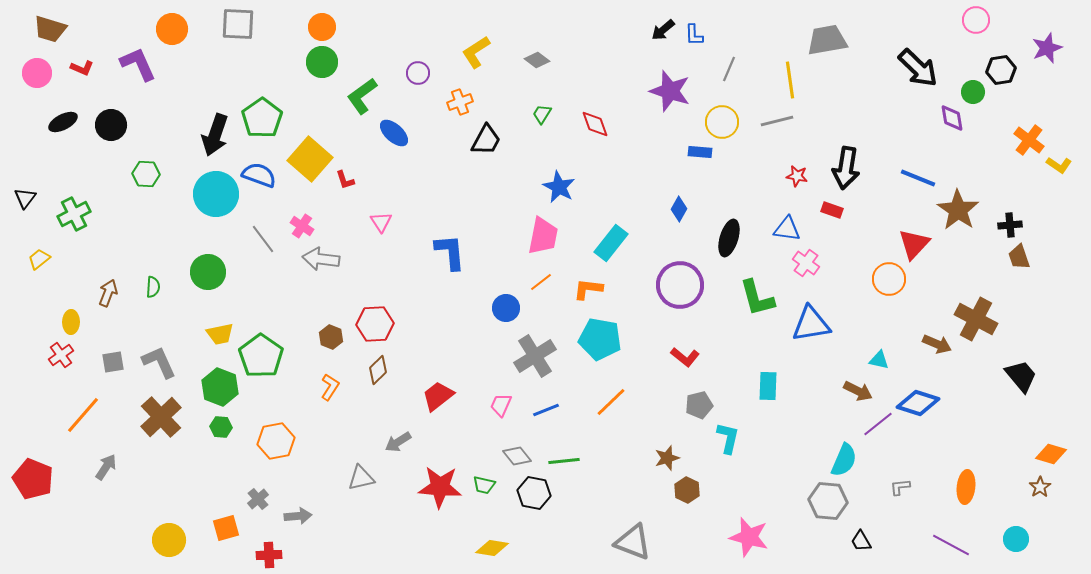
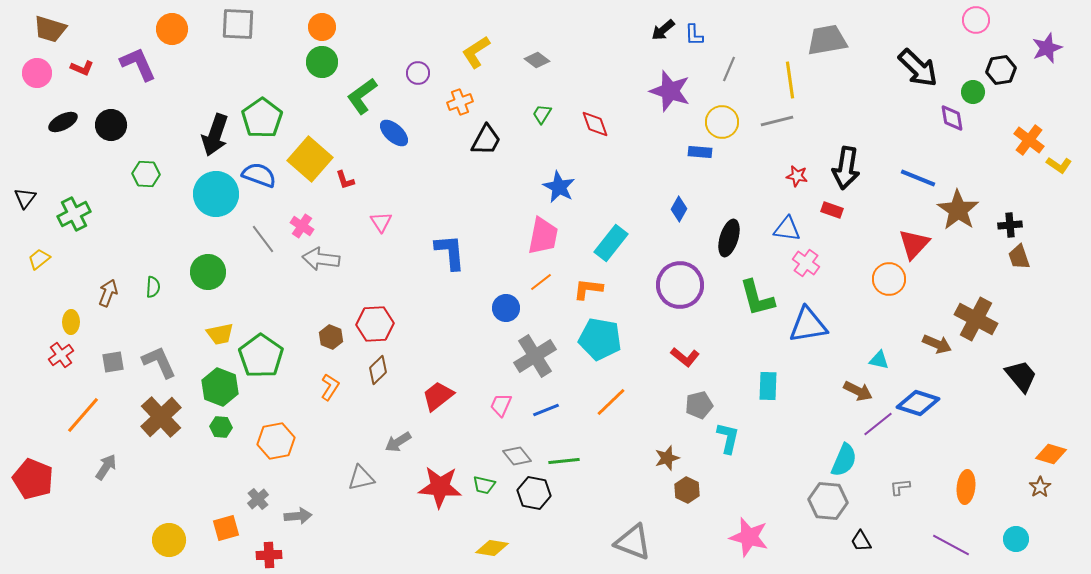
blue triangle at (811, 324): moved 3 px left, 1 px down
